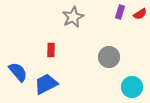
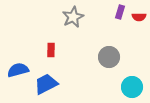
red semicircle: moved 1 px left, 3 px down; rotated 32 degrees clockwise
blue semicircle: moved 2 px up; rotated 65 degrees counterclockwise
